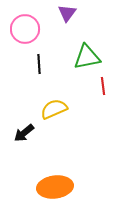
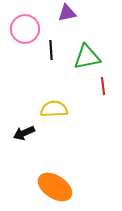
purple triangle: rotated 42 degrees clockwise
black line: moved 12 px right, 14 px up
yellow semicircle: rotated 20 degrees clockwise
black arrow: rotated 15 degrees clockwise
orange ellipse: rotated 40 degrees clockwise
